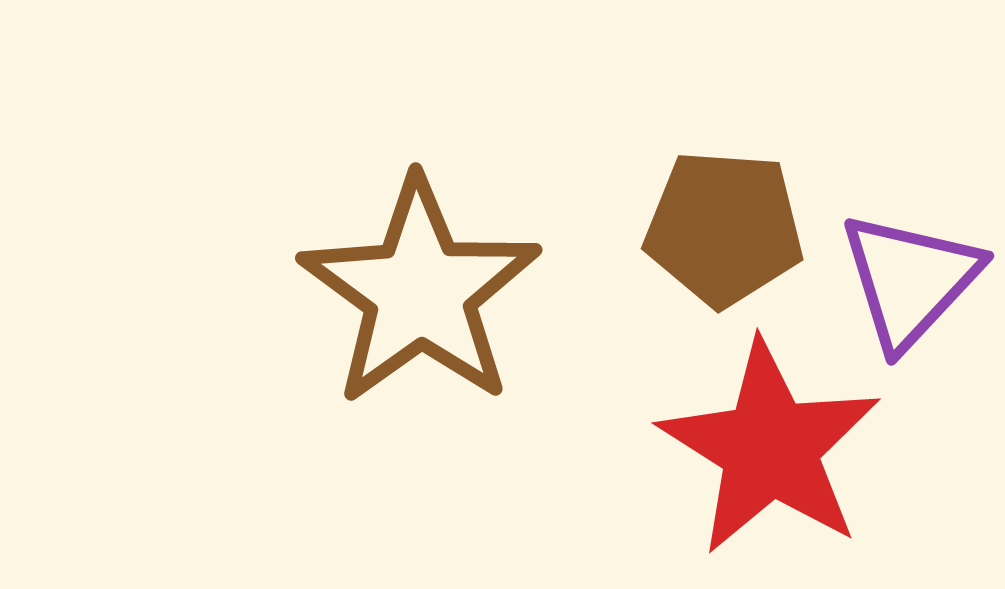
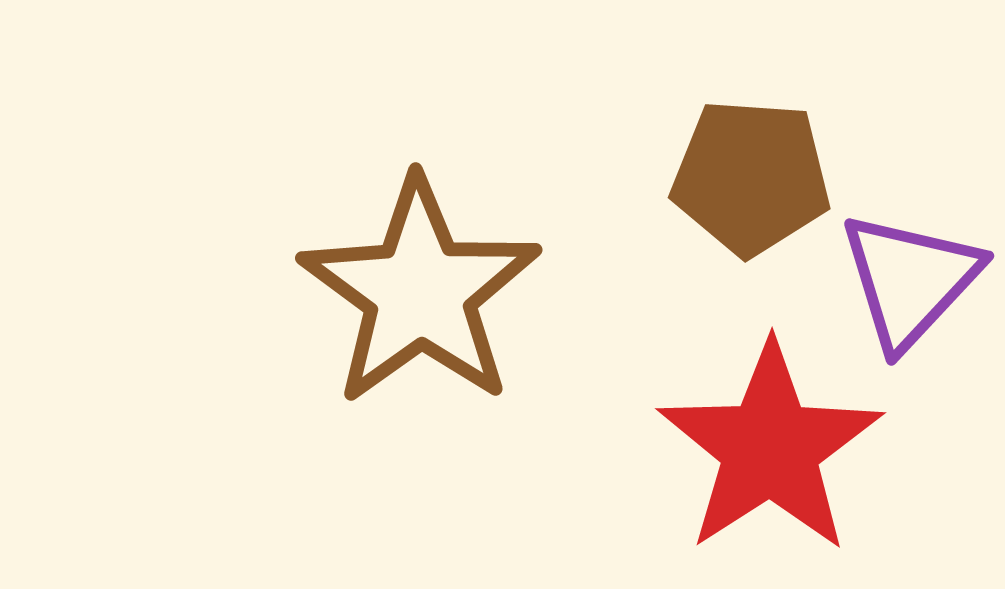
brown pentagon: moved 27 px right, 51 px up
red star: rotated 7 degrees clockwise
